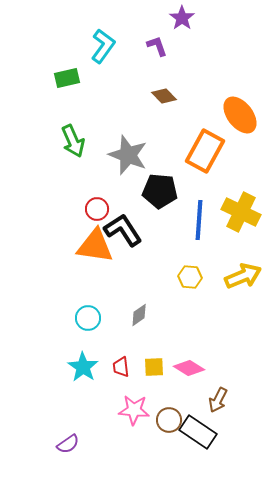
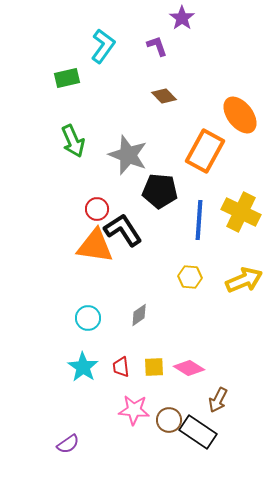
yellow arrow: moved 1 px right, 4 px down
